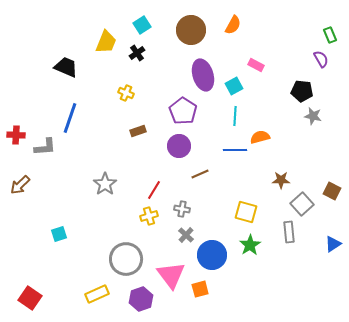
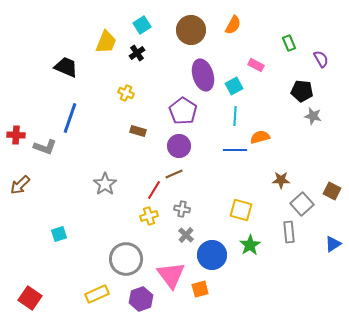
green rectangle at (330, 35): moved 41 px left, 8 px down
brown rectangle at (138, 131): rotated 35 degrees clockwise
gray L-shape at (45, 147): rotated 25 degrees clockwise
brown line at (200, 174): moved 26 px left
yellow square at (246, 212): moved 5 px left, 2 px up
